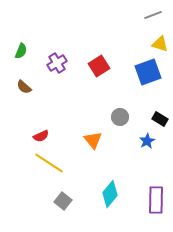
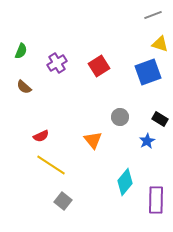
yellow line: moved 2 px right, 2 px down
cyan diamond: moved 15 px right, 12 px up
